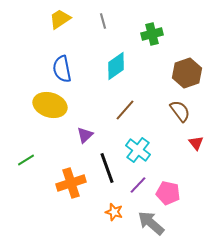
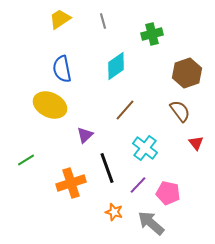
yellow ellipse: rotated 8 degrees clockwise
cyan cross: moved 7 px right, 2 px up
